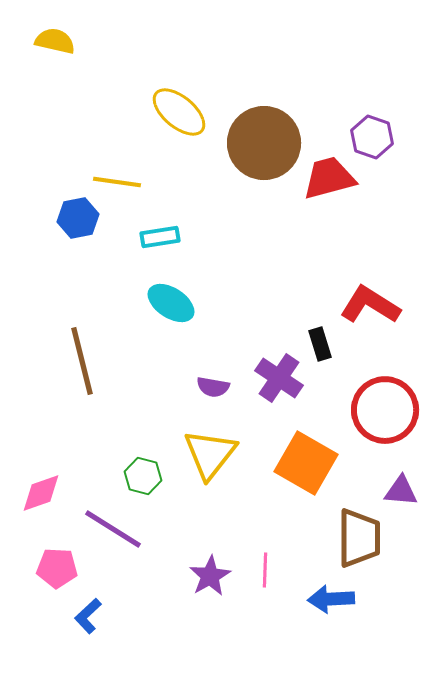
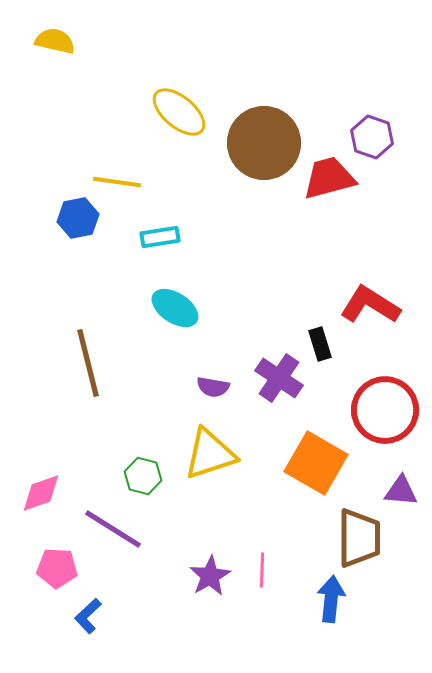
cyan ellipse: moved 4 px right, 5 px down
brown line: moved 6 px right, 2 px down
yellow triangle: rotated 34 degrees clockwise
orange square: moved 10 px right
pink line: moved 3 px left
blue arrow: rotated 99 degrees clockwise
